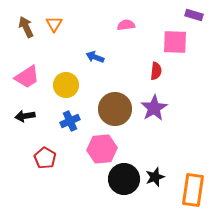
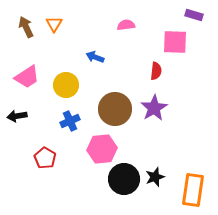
black arrow: moved 8 px left
